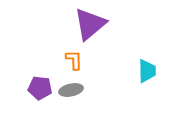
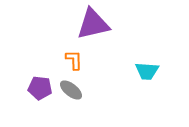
purple triangle: moved 3 px right; rotated 27 degrees clockwise
cyan trapezoid: rotated 95 degrees clockwise
gray ellipse: rotated 50 degrees clockwise
